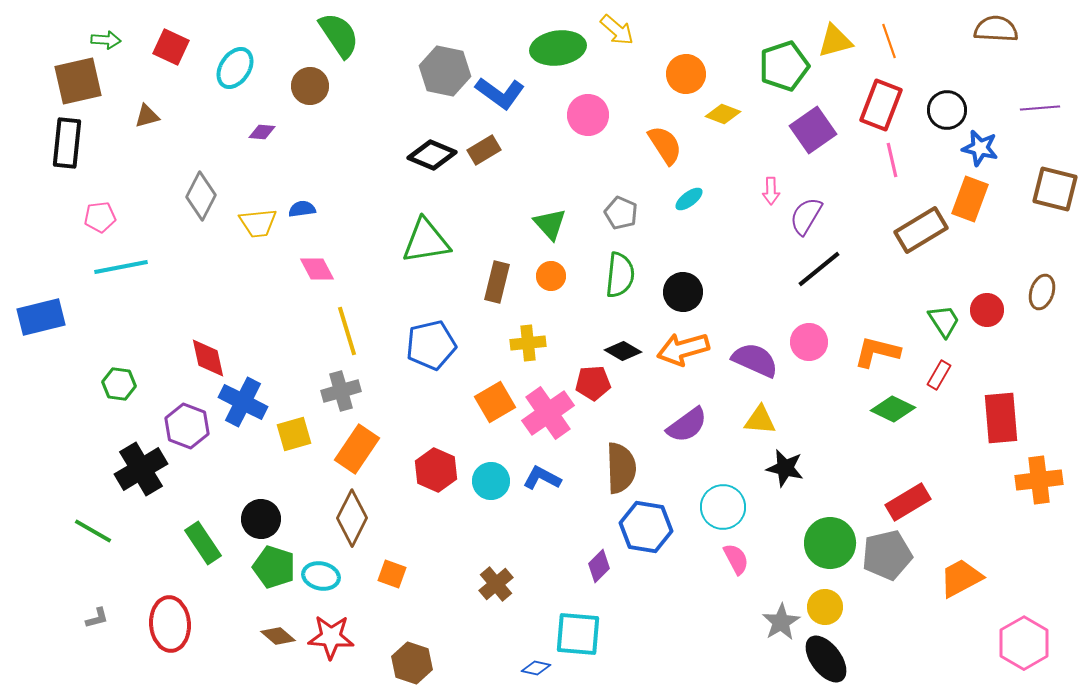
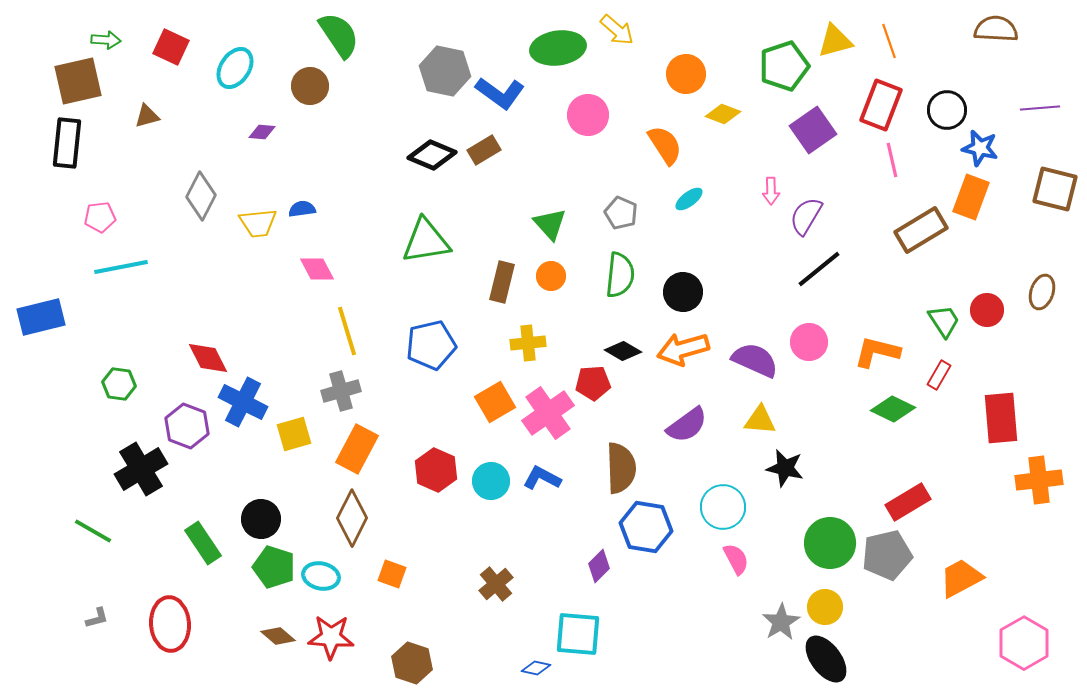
orange rectangle at (970, 199): moved 1 px right, 2 px up
brown rectangle at (497, 282): moved 5 px right
red diamond at (208, 358): rotated 15 degrees counterclockwise
orange rectangle at (357, 449): rotated 6 degrees counterclockwise
